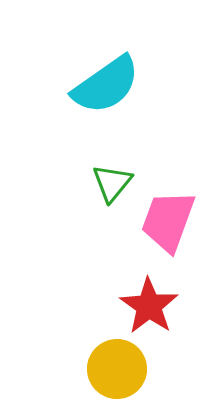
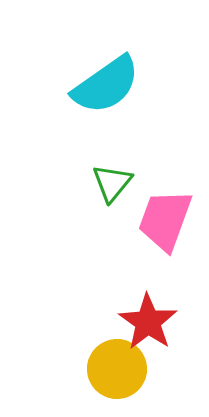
pink trapezoid: moved 3 px left, 1 px up
red star: moved 1 px left, 16 px down
